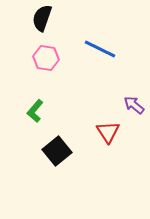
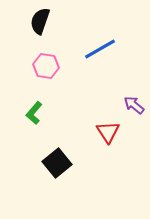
black semicircle: moved 2 px left, 3 px down
blue line: rotated 56 degrees counterclockwise
pink hexagon: moved 8 px down
green L-shape: moved 1 px left, 2 px down
black square: moved 12 px down
